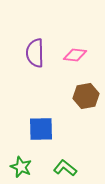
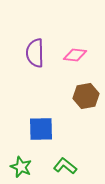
green L-shape: moved 2 px up
